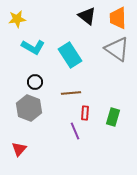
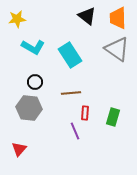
gray hexagon: rotated 15 degrees counterclockwise
